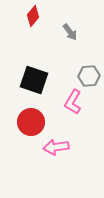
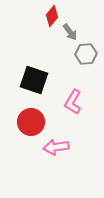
red diamond: moved 19 px right
gray hexagon: moved 3 px left, 22 px up
